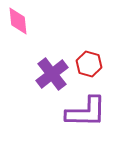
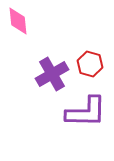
red hexagon: moved 1 px right
purple cross: rotated 8 degrees clockwise
